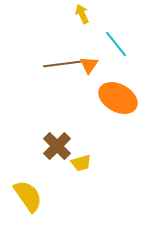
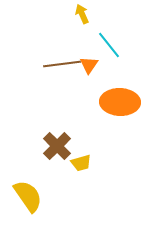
cyan line: moved 7 px left, 1 px down
orange ellipse: moved 2 px right, 4 px down; rotated 27 degrees counterclockwise
